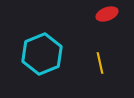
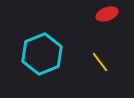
yellow line: moved 1 px up; rotated 25 degrees counterclockwise
